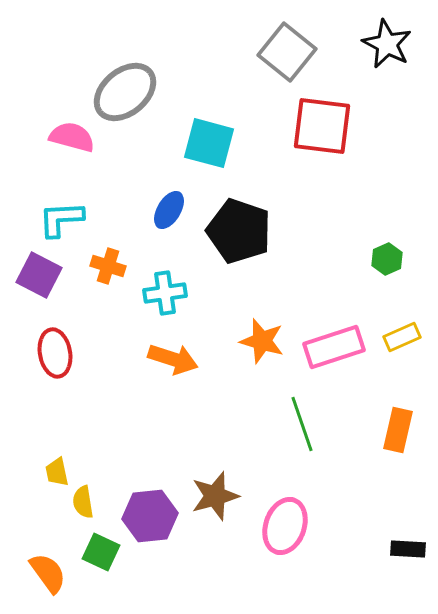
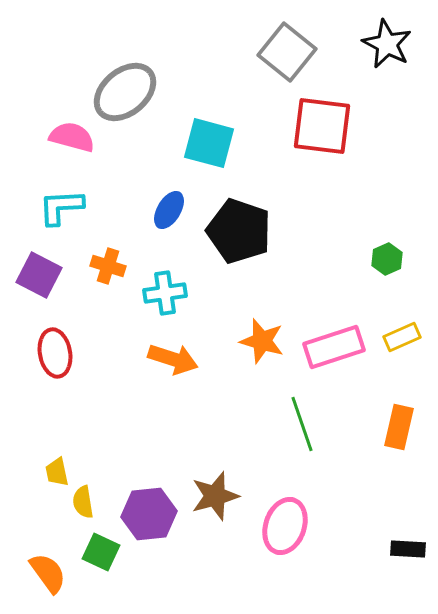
cyan L-shape: moved 12 px up
orange rectangle: moved 1 px right, 3 px up
purple hexagon: moved 1 px left, 2 px up
